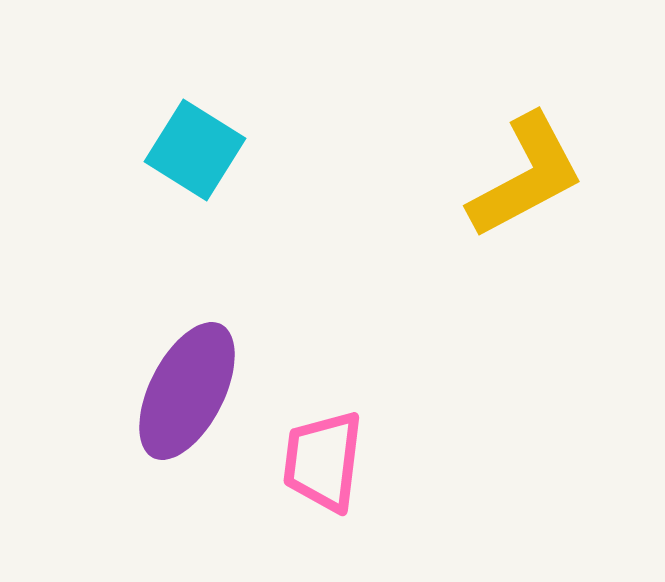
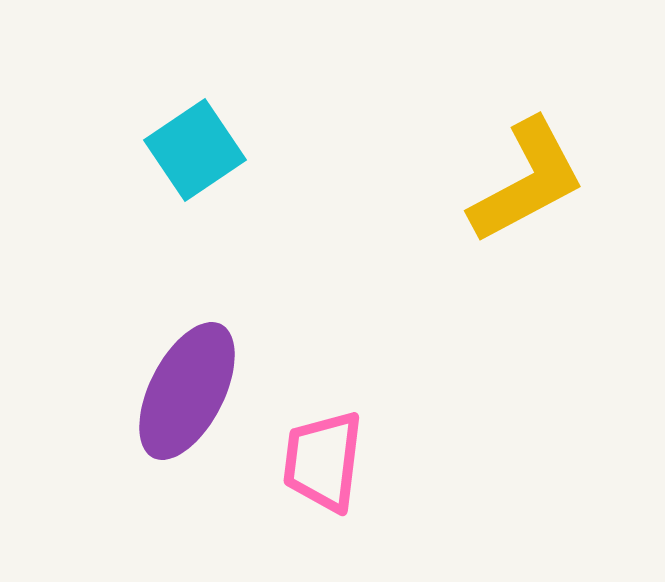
cyan square: rotated 24 degrees clockwise
yellow L-shape: moved 1 px right, 5 px down
